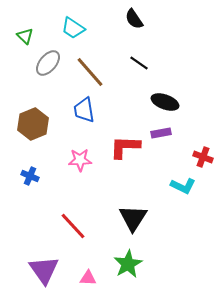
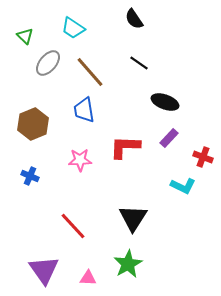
purple rectangle: moved 8 px right, 5 px down; rotated 36 degrees counterclockwise
